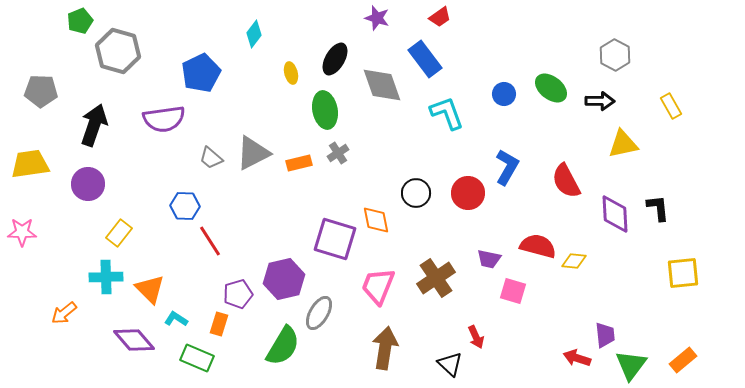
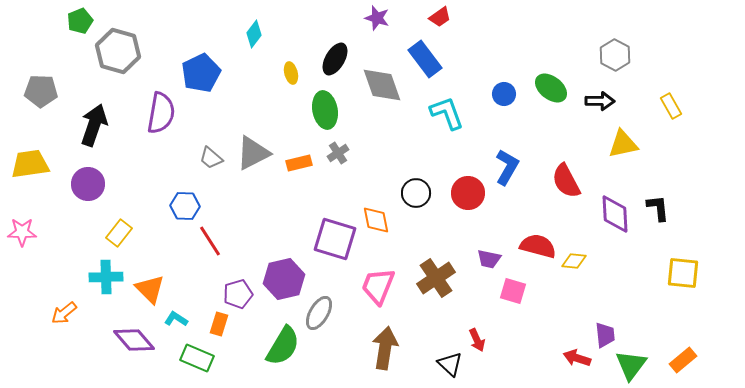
purple semicircle at (164, 119): moved 3 px left, 6 px up; rotated 72 degrees counterclockwise
yellow square at (683, 273): rotated 12 degrees clockwise
red arrow at (476, 337): moved 1 px right, 3 px down
